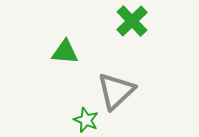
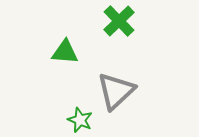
green cross: moved 13 px left
green star: moved 6 px left
